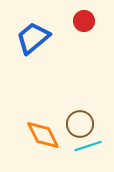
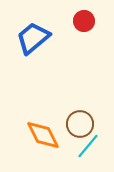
cyan line: rotated 32 degrees counterclockwise
